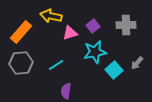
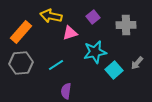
purple square: moved 9 px up
